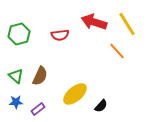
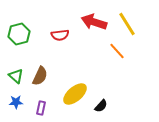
purple rectangle: moved 3 px right, 1 px up; rotated 40 degrees counterclockwise
